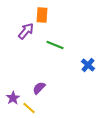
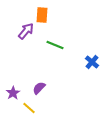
blue cross: moved 4 px right, 3 px up
purple star: moved 5 px up
